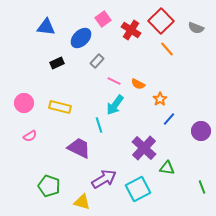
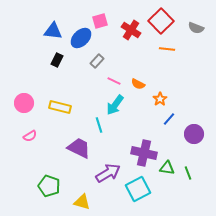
pink square: moved 3 px left, 2 px down; rotated 21 degrees clockwise
blue triangle: moved 7 px right, 4 px down
orange line: rotated 42 degrees counterclockwise
black rectangle: moved 3 px up; rotated 40 degrees counterclockwise
purple circle: moved 7 px left, 3 px down
purple cross: moved 5 px down; rotated 30 degrees counterclockwise
purple arrow: moved 4 px right, 6 px up
green line: moved 14 px left, 14 px up
